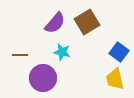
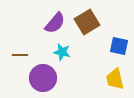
blue square: moved 6 px up; rotated 24 degrees counterclockwise
